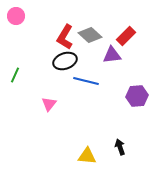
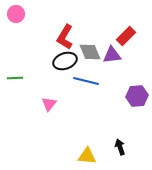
pink circle: moved 2 px up
gray diamond: moved 17 px down; rotated 25 degrees clockwise
green line: moved 3 px down; rotated 63 degrees clockwise
